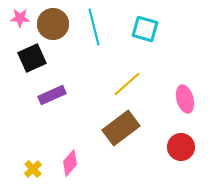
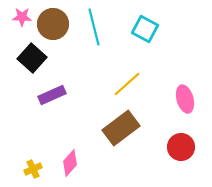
pink star: moved 2 px right, 1 px up
cyan square: rotated 12 degrees clockwise
black square: rotated 24 degrees counterclockwise
yellow cross: rotated 18 degrees clockwise
